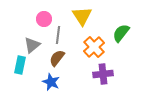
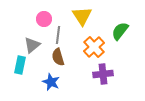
green semicircle: moved 1 px left, 2 px up
brown semicircle: moved 1 px right, 1 px up; rotated 54 degrees counterclockwise
